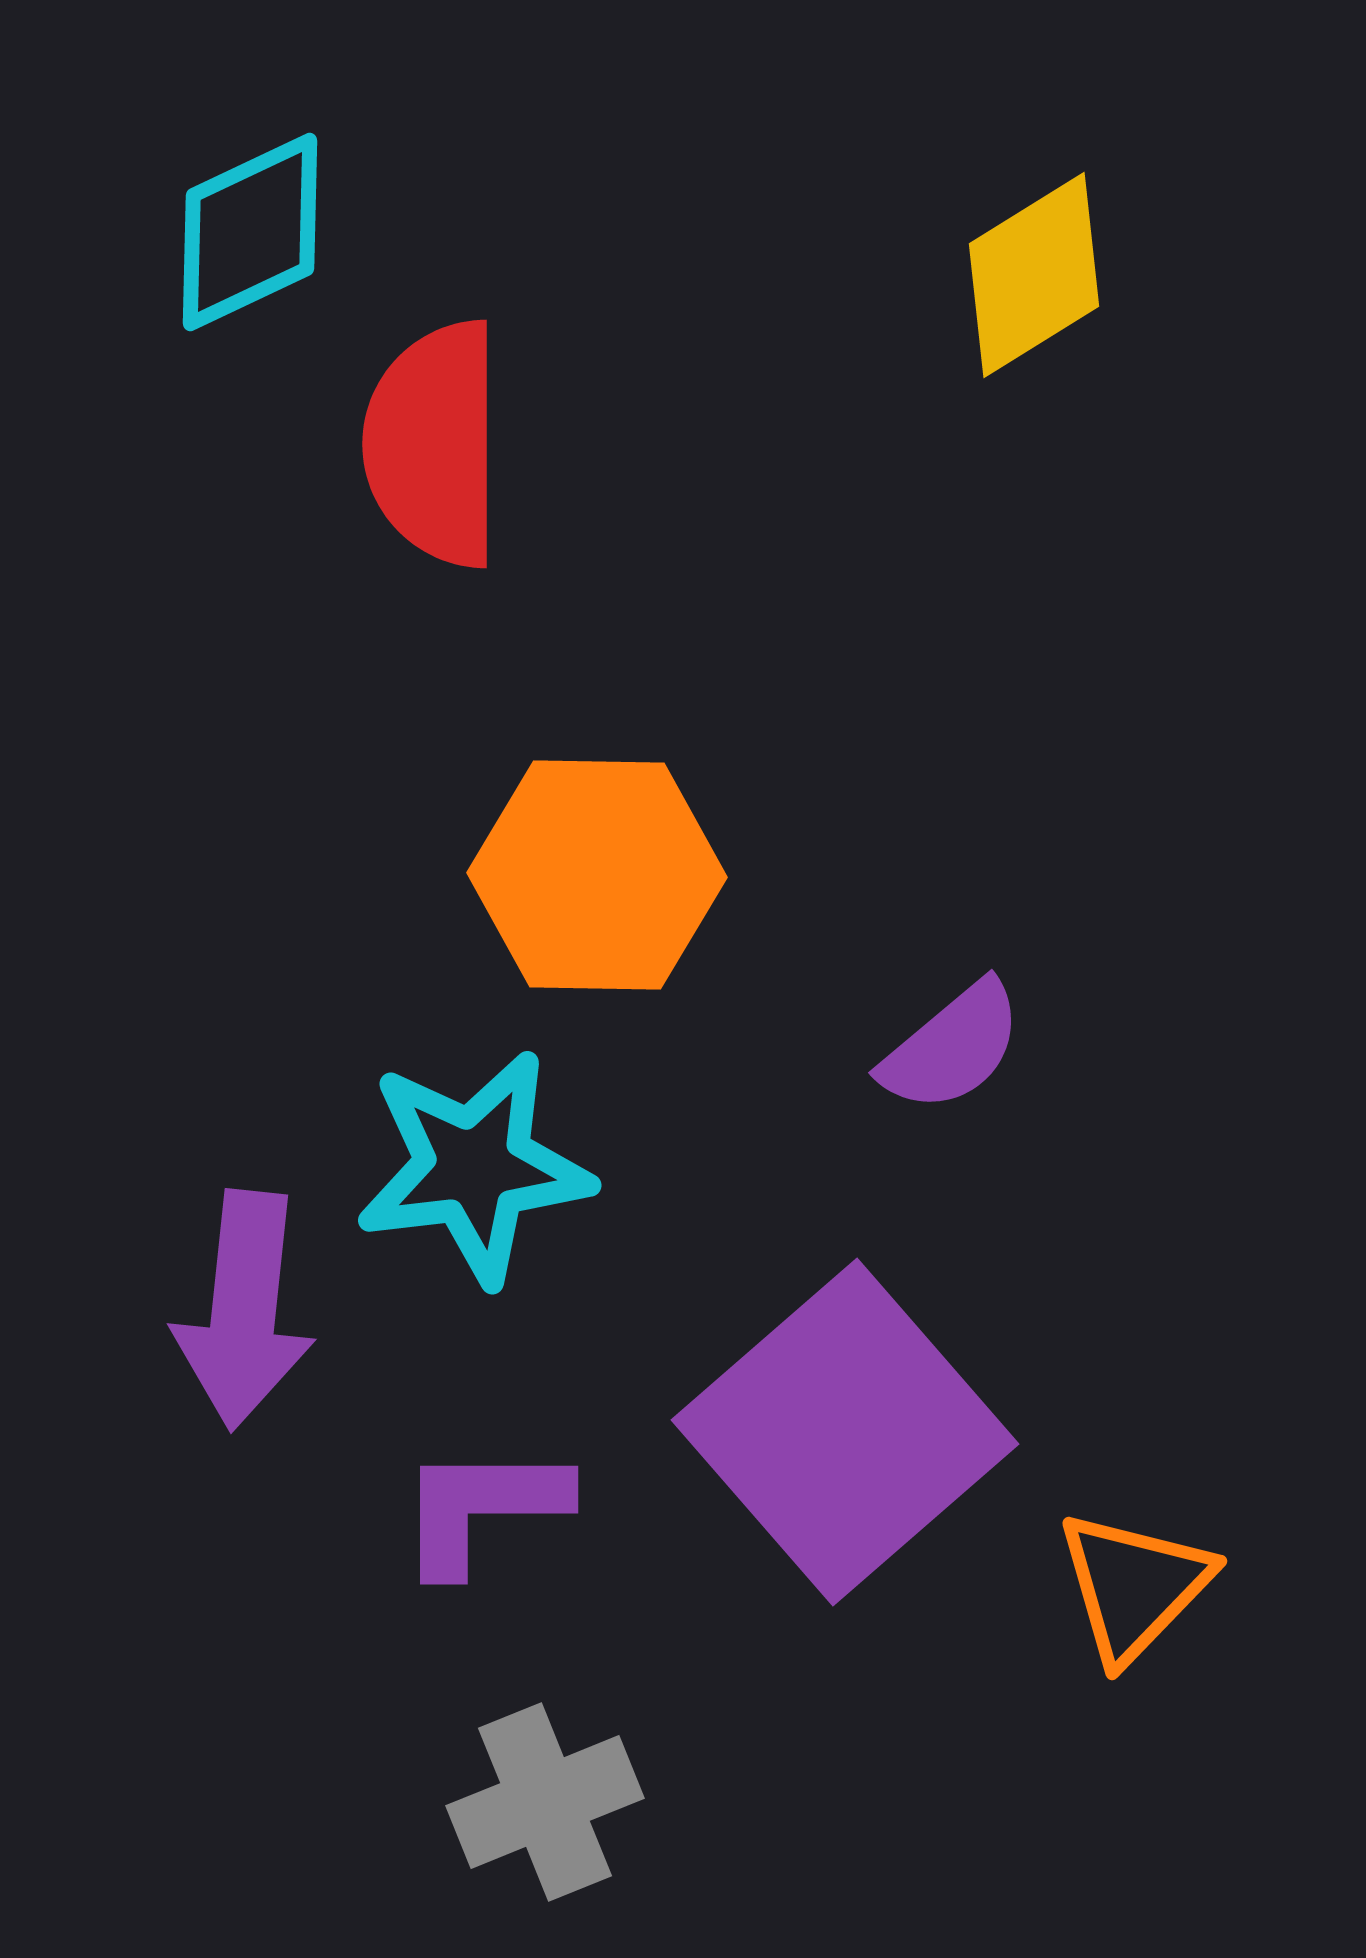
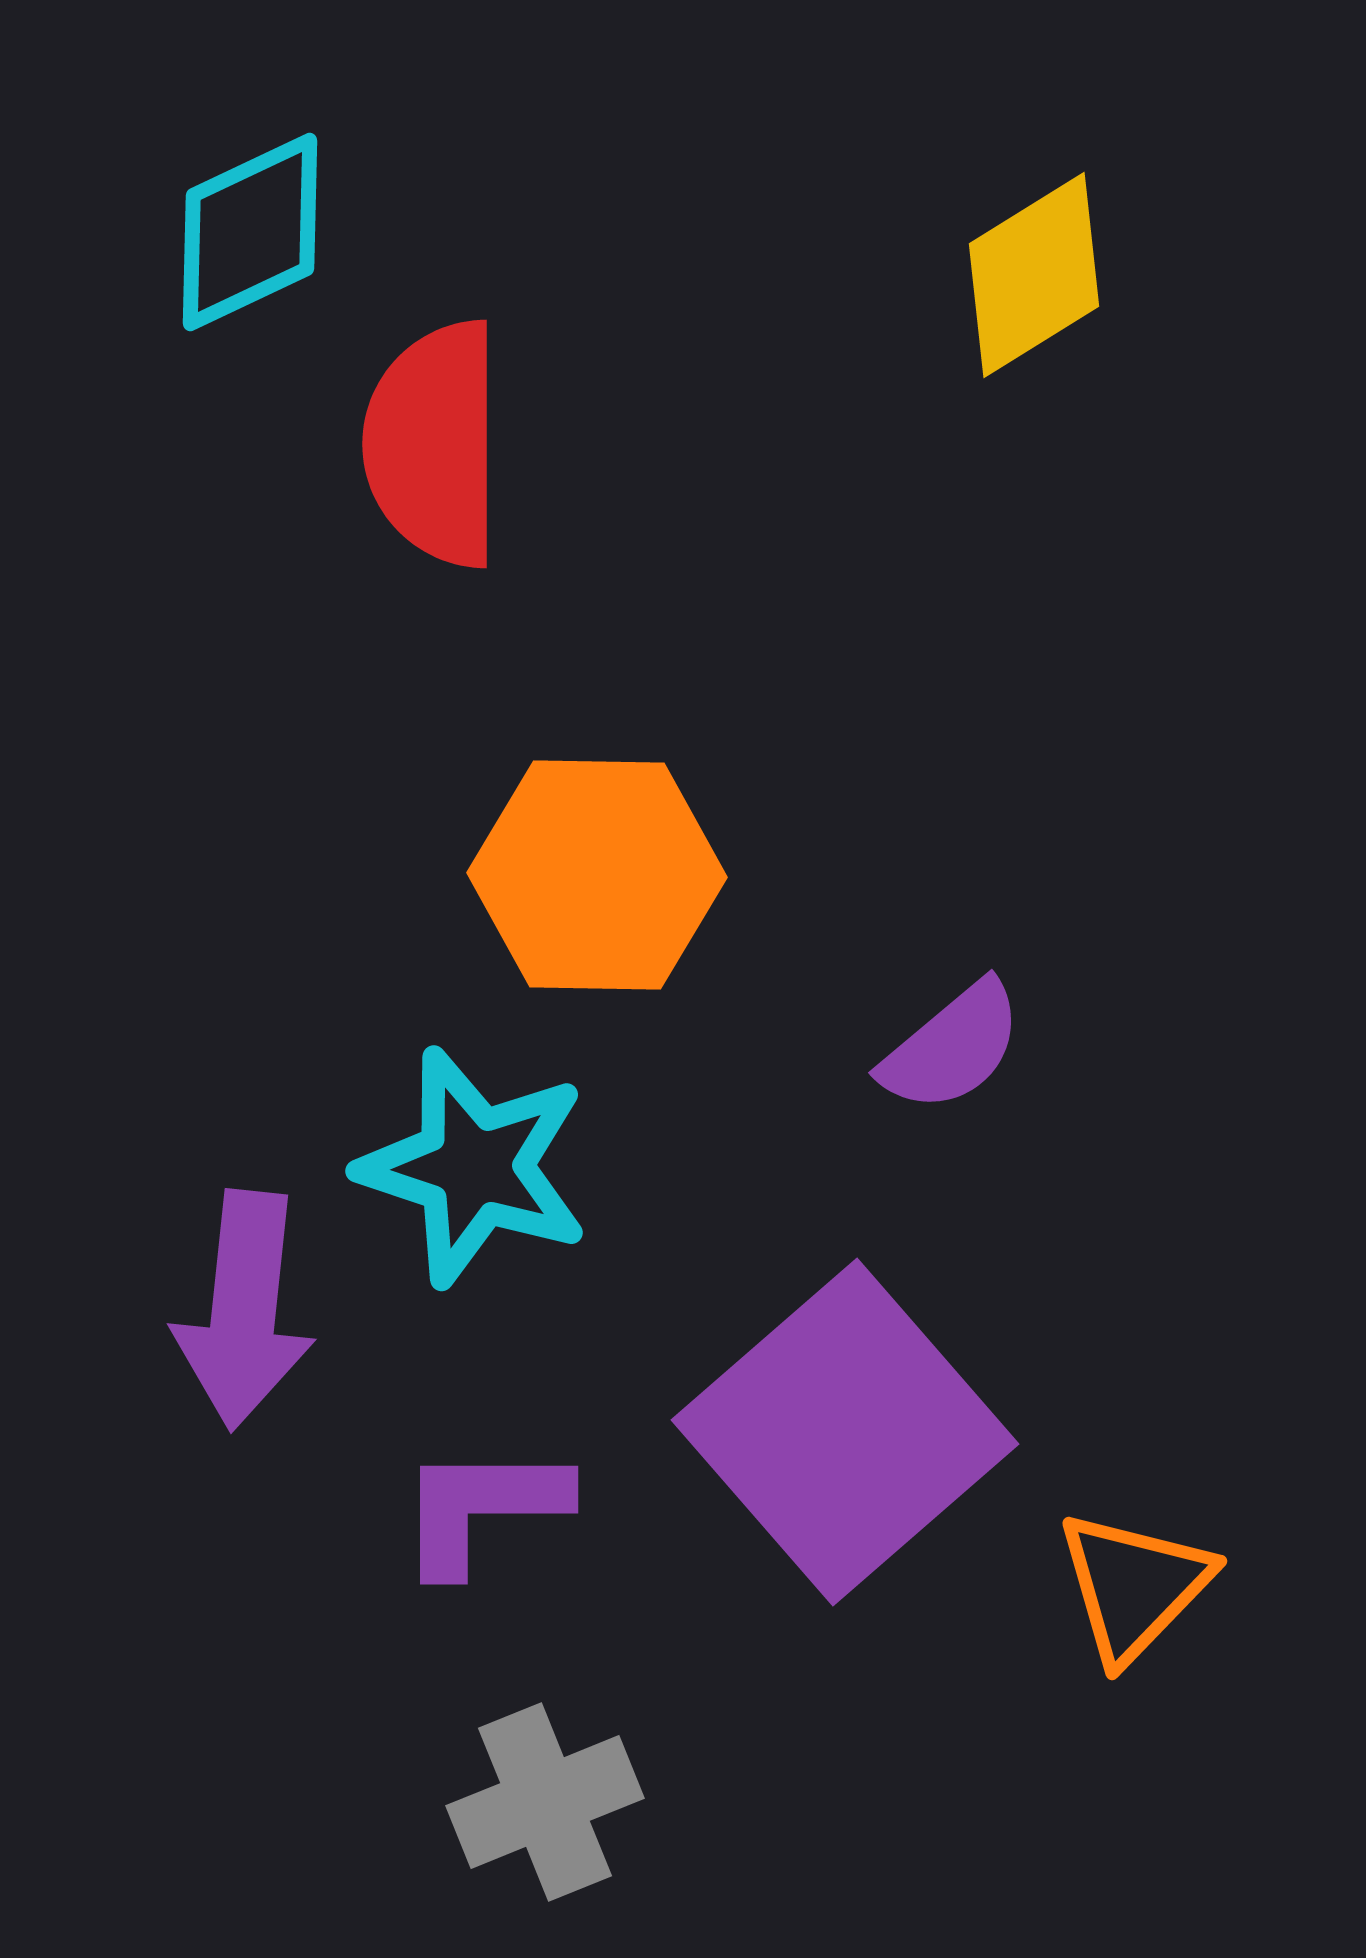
cyan star: rotated 25 degrees clockwise
